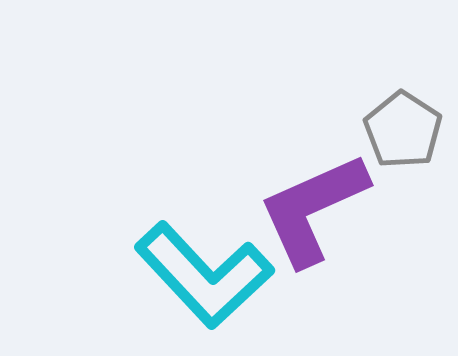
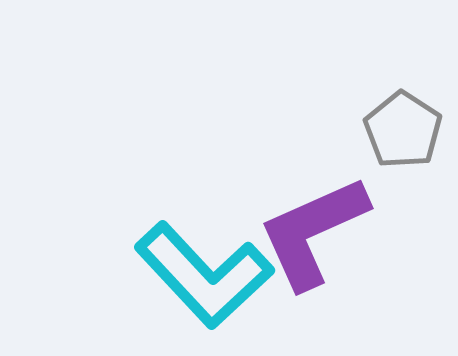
purple L-shape: moved 23 px down
